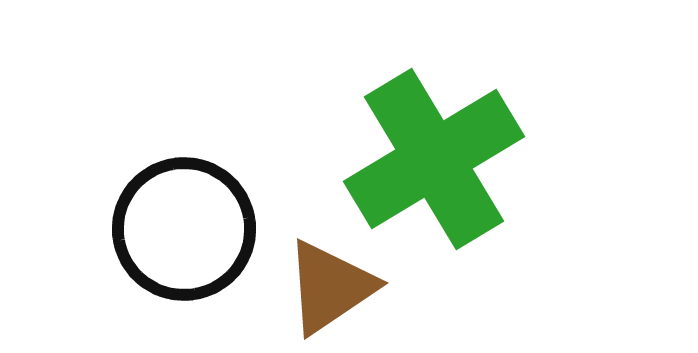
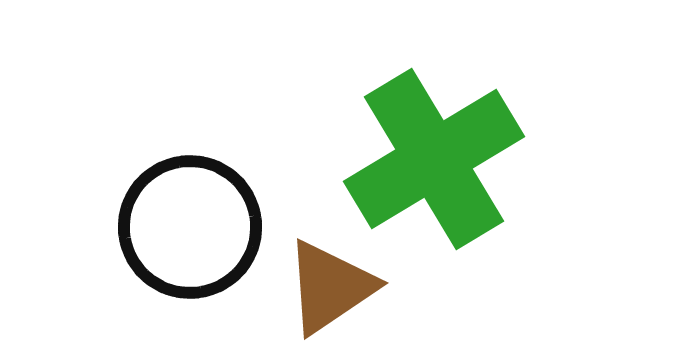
black circle: moved 6 px right, 2 px up
